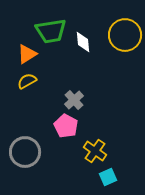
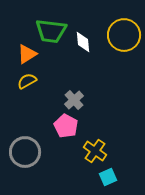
green trapezoid: rotated 16 degrees clockwise
yellow circle: moved 1 px left
